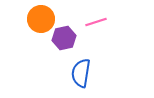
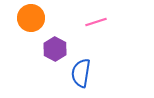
orange circle: moved 10 px left, 1 px up
purple hexagon: moved 9 px left, 11 px down; rotated 20 degrees counterclockwise
